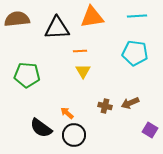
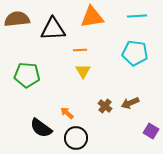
black triangle: moved 4 px left, 1 px down
orange line: moved 1 px up
brown cross: rotated 24 degrees clockwise
purple square: moved 1 px right, 1 px down
black circle: moved 2 px right, 3 px down
